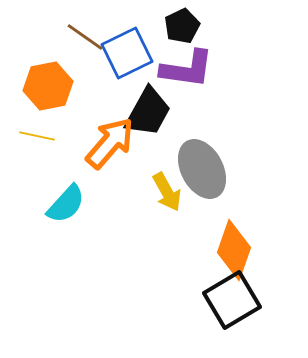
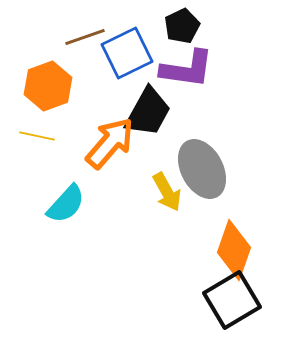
brown line: rotated 54 degrees counterclockwise
orange hexagon: rotated 9 degrees counterclockwise
